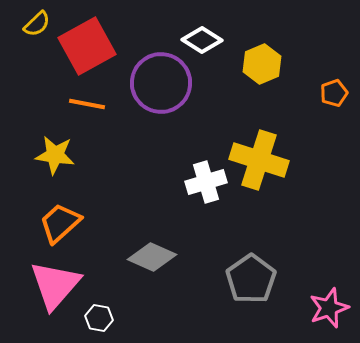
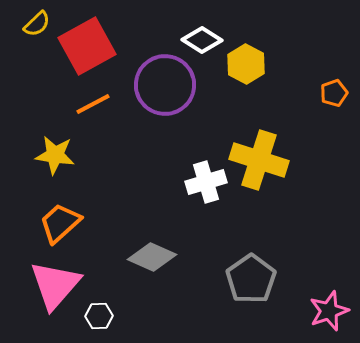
yellow hexagon: moved 16 px left; rotated 9 degrees counterclockwise
purple circle: moved 4 px right, 2 px down
orange line: moved 6 px right; rotated 39 degrees counterclockwise
pink star: moved 3 px down
white hexagon: moved 2 px up; rotated 12 degrees counterclockwise
